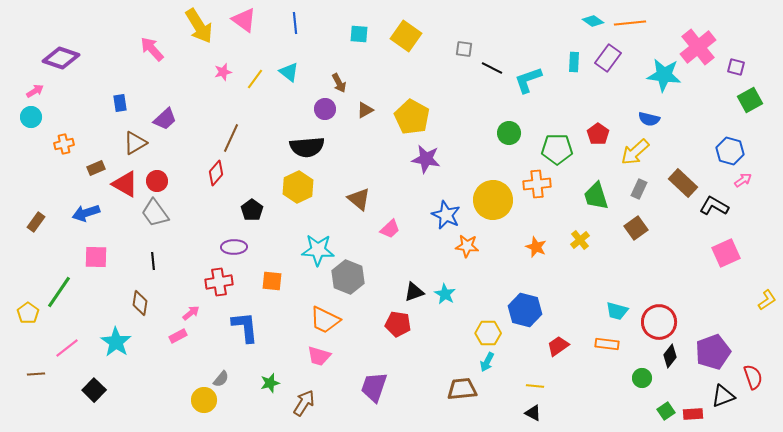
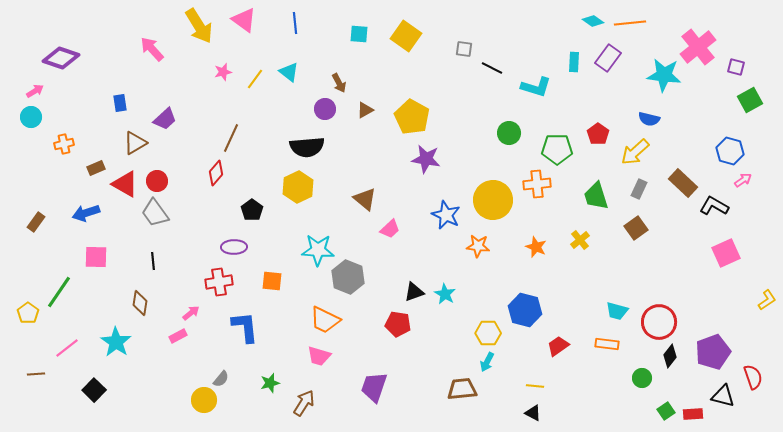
cyan L-shape at (528, 80): moved 8 px right, 7 px down; rotated 144 degrees counterclockwise
brown triangle at (359, 199): moved 6 px right
orange star at (467, 246): moved 11 px right
black triangle at (723, 396): rotated 35 degrees clockwise
